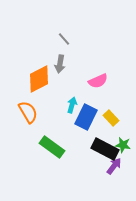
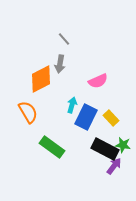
orange diamond: moved 2 px right
